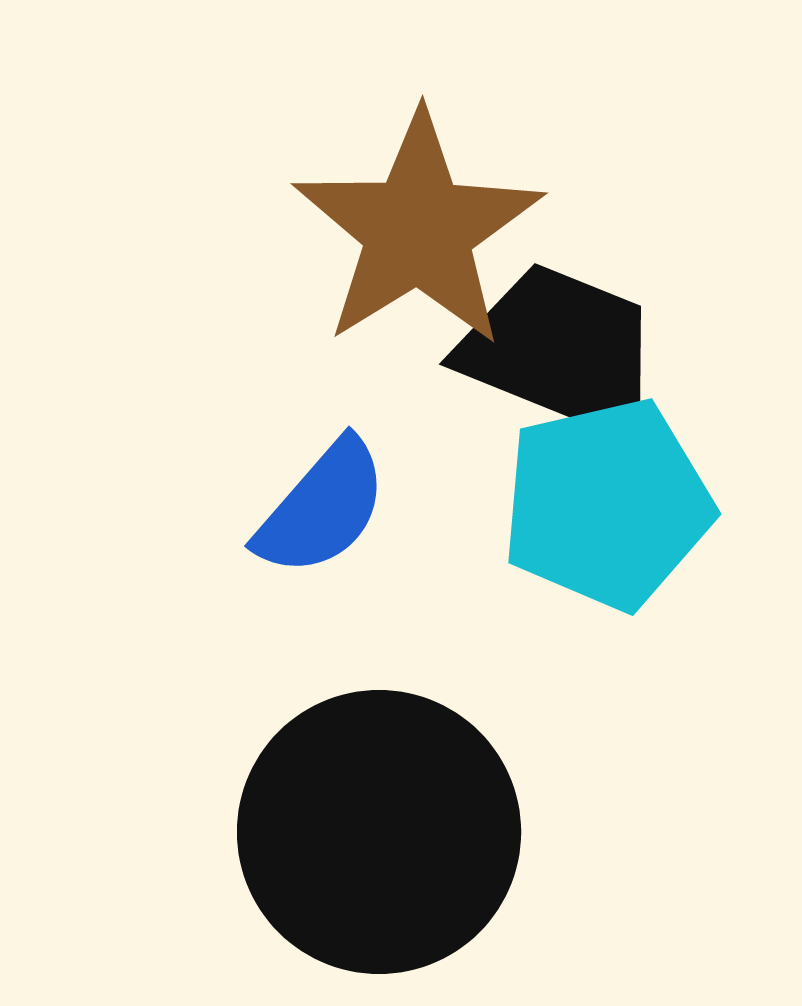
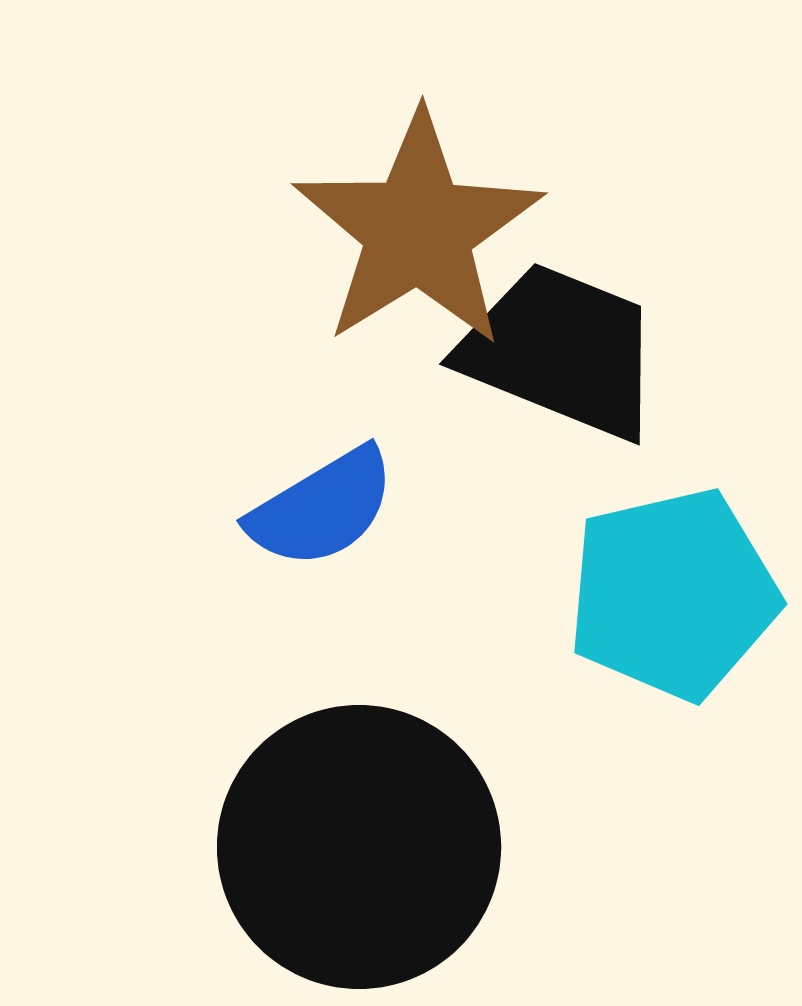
cyan pentagon: moved 66 px right, 90 px down
blue semicircle: rotated 18 degrees clockwise
black circle: moved 20 px left, 15 px down
